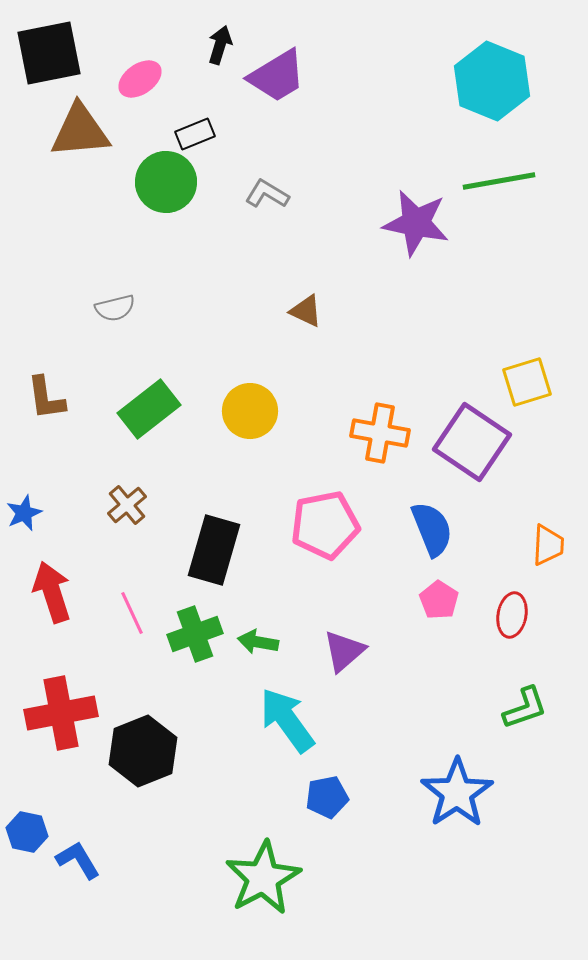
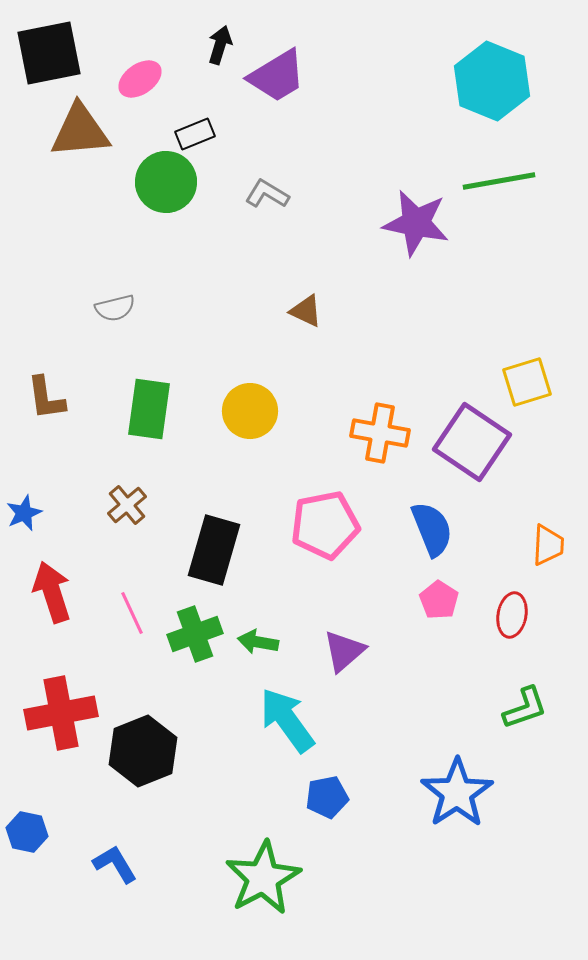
green rectangle at (149, 409): rotated 44 degrees counterclockwise
blue L-shape at (78, 860): moved 37 px right, 4 px down
